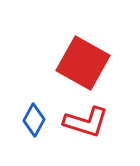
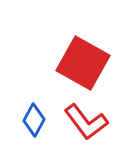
red L-shape: rotated 36 degrees clockwise
